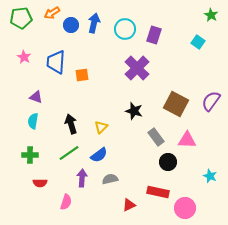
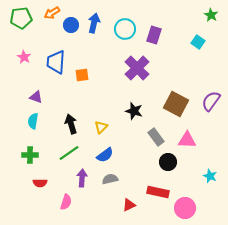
blue semicircle: moved 6 px right
